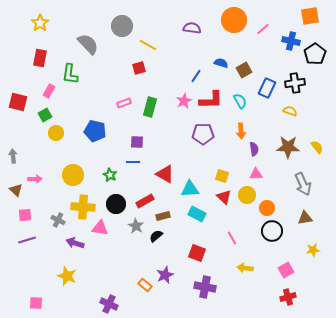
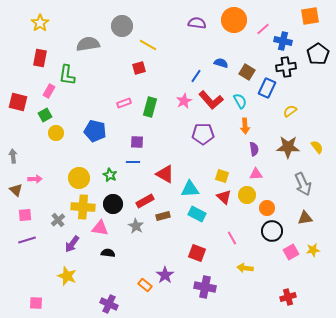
purple semicircle at (192, 28): moved 5 px right, 5 px up
blue cross at (291, 41): moved 8 px left
gray semicircle at (88, 44): rotated 55 degrees counterclockwise
black pentagon at (315, 54): moved 3 px right
brown square at (244, 70): moved 3 px right, 2 px down; rotated 28 degrees counterclockwise
green L-shape at (70, 74): moved 3 px left, 1 px down
black cross at (295, 83): moved 9 px left, 16 px up
red L-shape at (211, 100): rotated 50 degrees clockwise
yellow semicircle at (290, 111): rotated 56 degrees counterclockwise
orange arrow at (241, 131): moved 4 px right, 5 px up
yellow circle at (73, 175): moved 6 px right, 3 px down
black circle at (116, 204): moved 3 px left
gray cross at (58, 220): rotated 24 degrees clockwise
black semicircle at (156, 236): moved 48 px left, 17 px down; rotated 48 degrees clockwise
purple arrow at (75, 243): moved 3 px left, 1 px down; rotated 72 degrees counterclockwise
pink square at (286, 270): moved 5 px right, 18 px up
purple star at (165, 275): rotated 12 degrees counterclockwise
